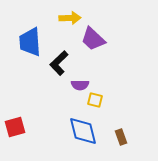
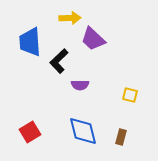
black L-shape: moved 2 px up
yellow square: moved 35 px right, 5 px up
red square: moved 15 px right, 5 px down; rotated 15 degrees counterclockwise
brown rectangle: rotated 35 degrees clockwise
